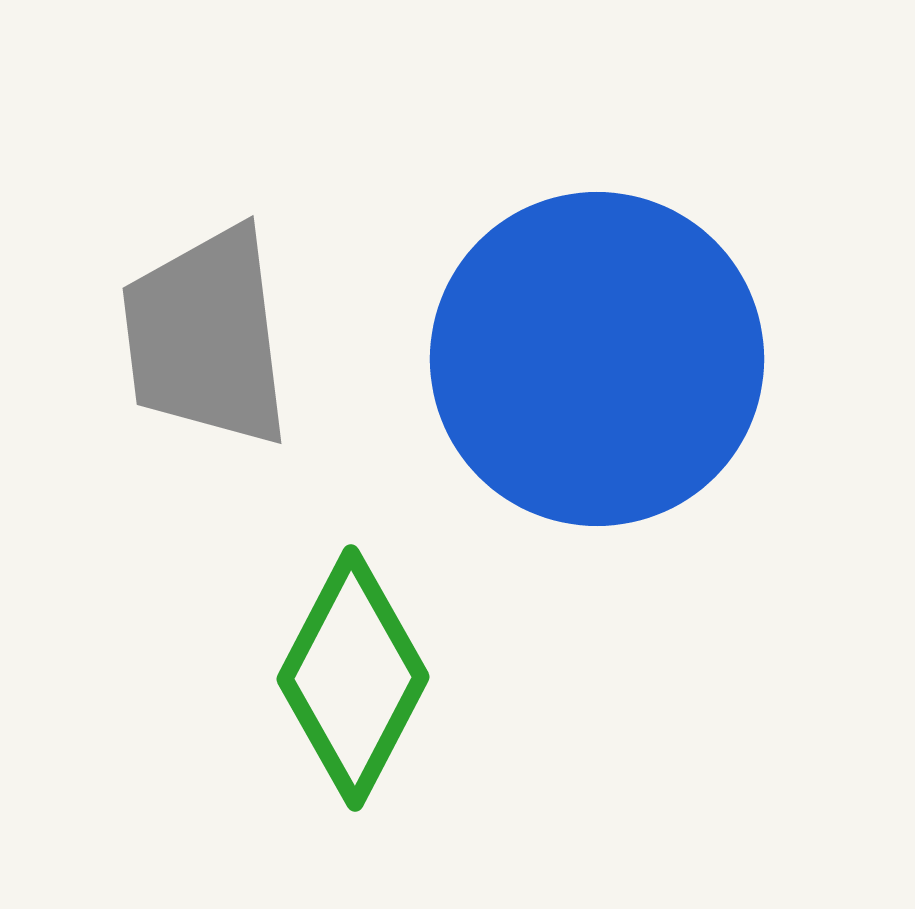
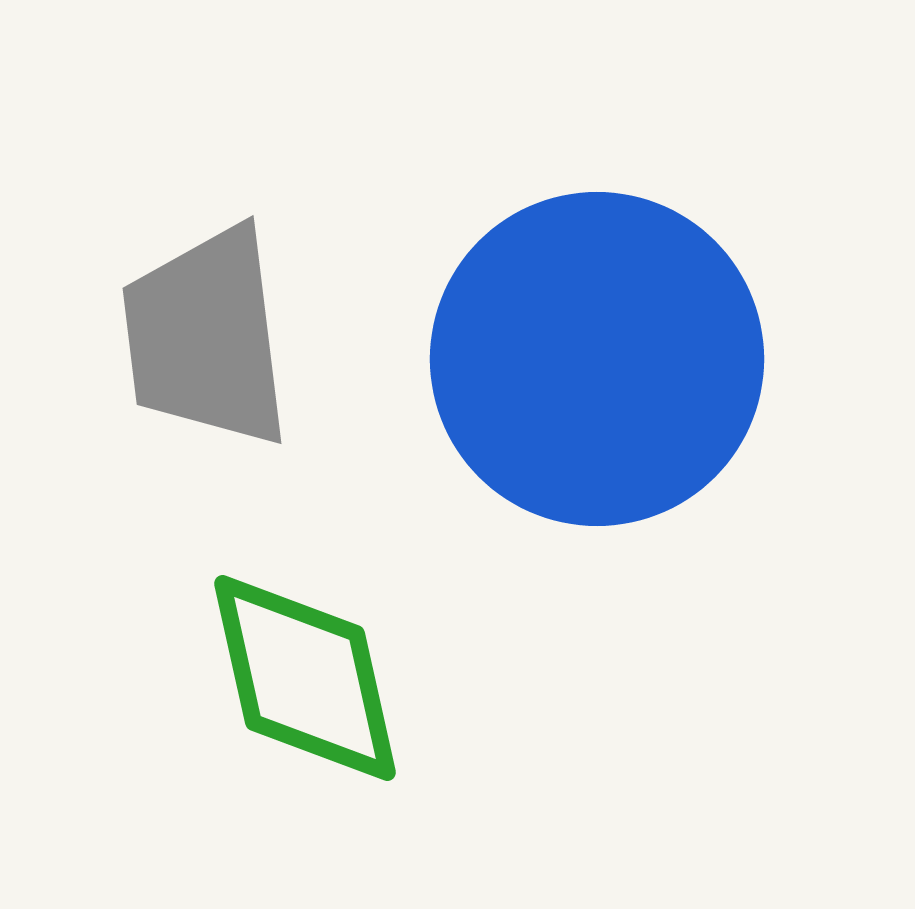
green diamond: moved 48 px left; rotated 40 degrees counterclockwise
